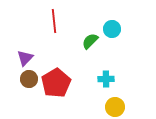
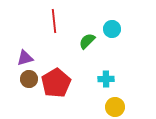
green semicircle: moved 3 px left
purple triangle: rotated 30 degrees clockwise
